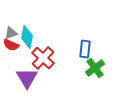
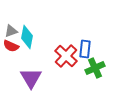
gray triangle: moved 2 px up
red semicircle: moved 1 px down
red cross: moved 23 px right, 2 px up
green cross: rotated 12 degrees clockwise
purple triangle: moved 4 px right
